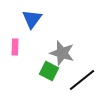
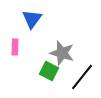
black line: moved 3 px up; rotated 12 degrees counterclockwise
